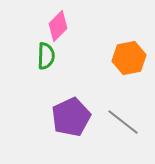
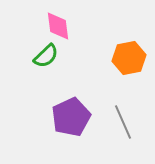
pink diamond: rotated 52 degrees counterclockwise
green semicircle: rotated 44 degrees clockwise
gray line: rotated 28 degrees clockwise
